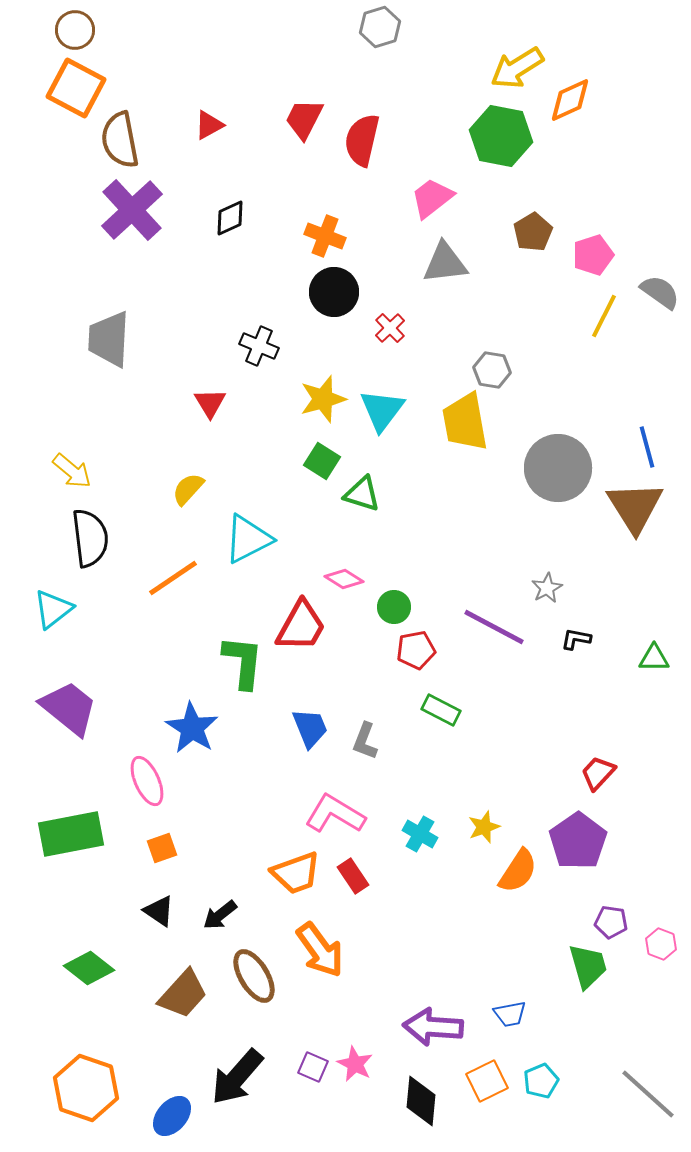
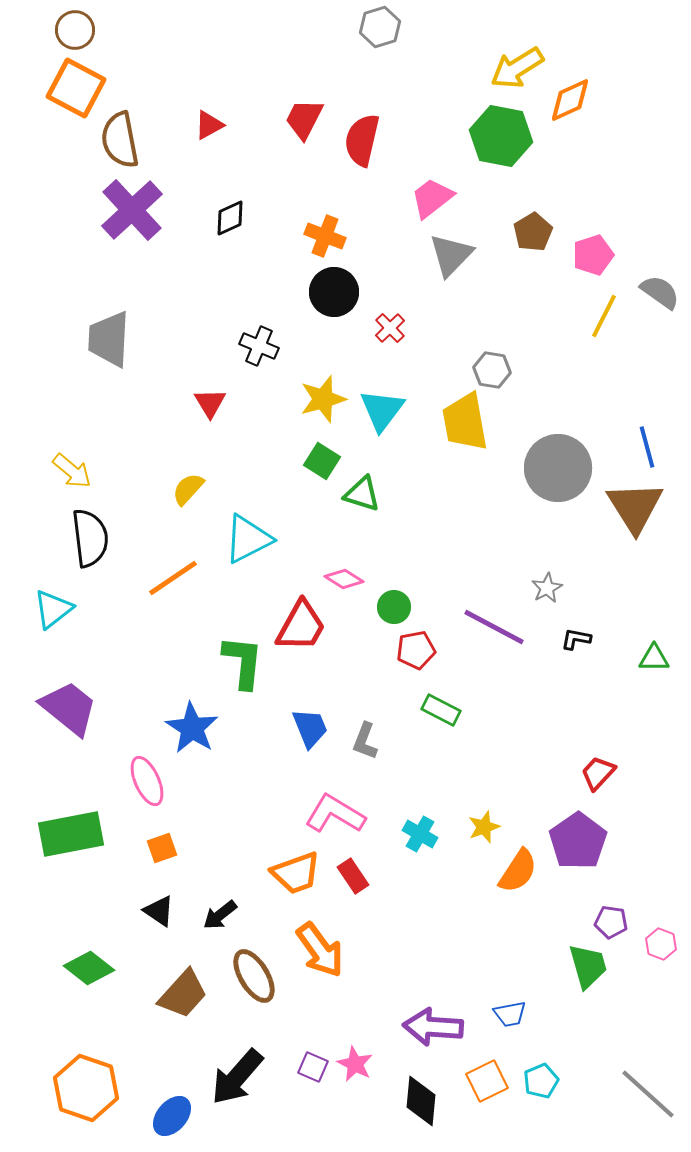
gray triangle at (445, 263): moved 6 px right, 8 px up; rotated 39 degrees counterclockwise
